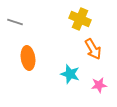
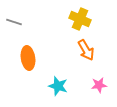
gray line: moved 1 px left
orange arrow: moved 7 px left, 1 px down
cyan star: moved 12 px left, 12 px down
